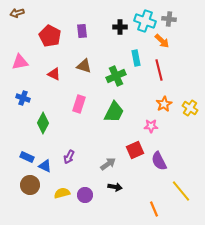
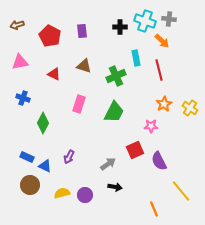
brown arrow: moved 12 px down
